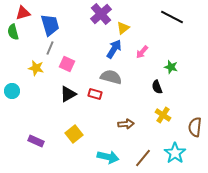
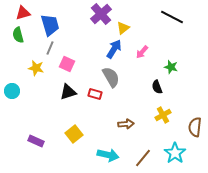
green semicircle: moved 5 px right, 3 px down
gray semicircle: rotated 45 degrees clockwise
black triangle: moved 2 px up; rotated 12 degrees clockwise
yellow cross: rotated 28 degrees clockwise
cyan arrow: moved 2 px up
